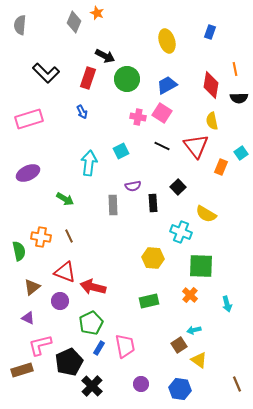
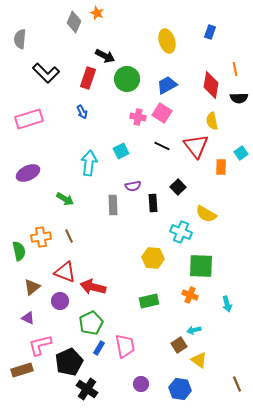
gray semicircle at (20, 25): moved 14 px down
orange rectangle at (221, 167): rotated 21 degrees counterclockwise
orange cross at (41, 237): rotated 18 degrees counterclockwise
orange cross at (190, 295): rotated 21 degrees counterclockwise
black cross at (92, 386): moved 5 px left, 3 px down; rotated 10 degrees counterclockwise
